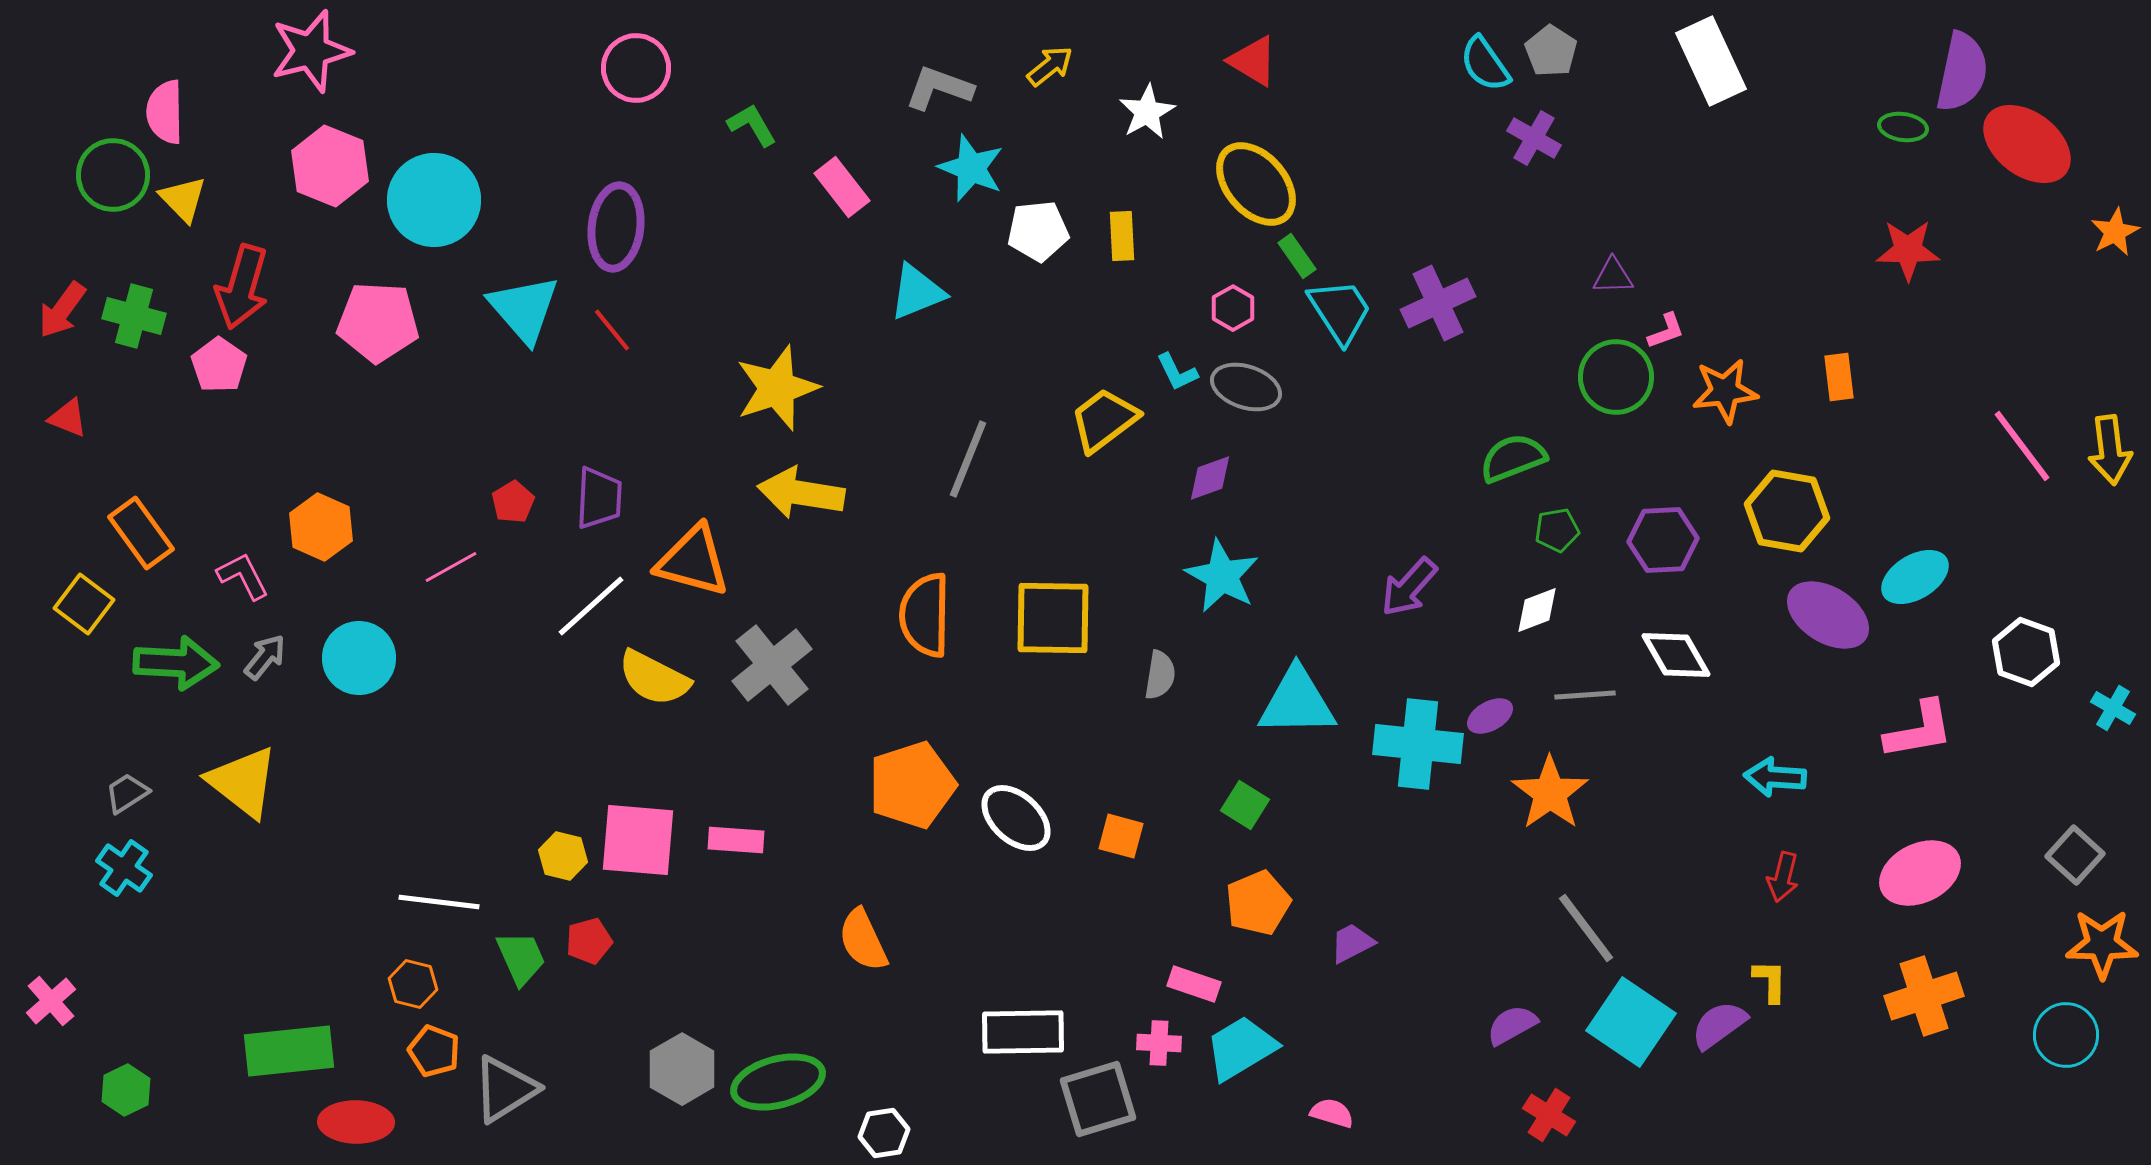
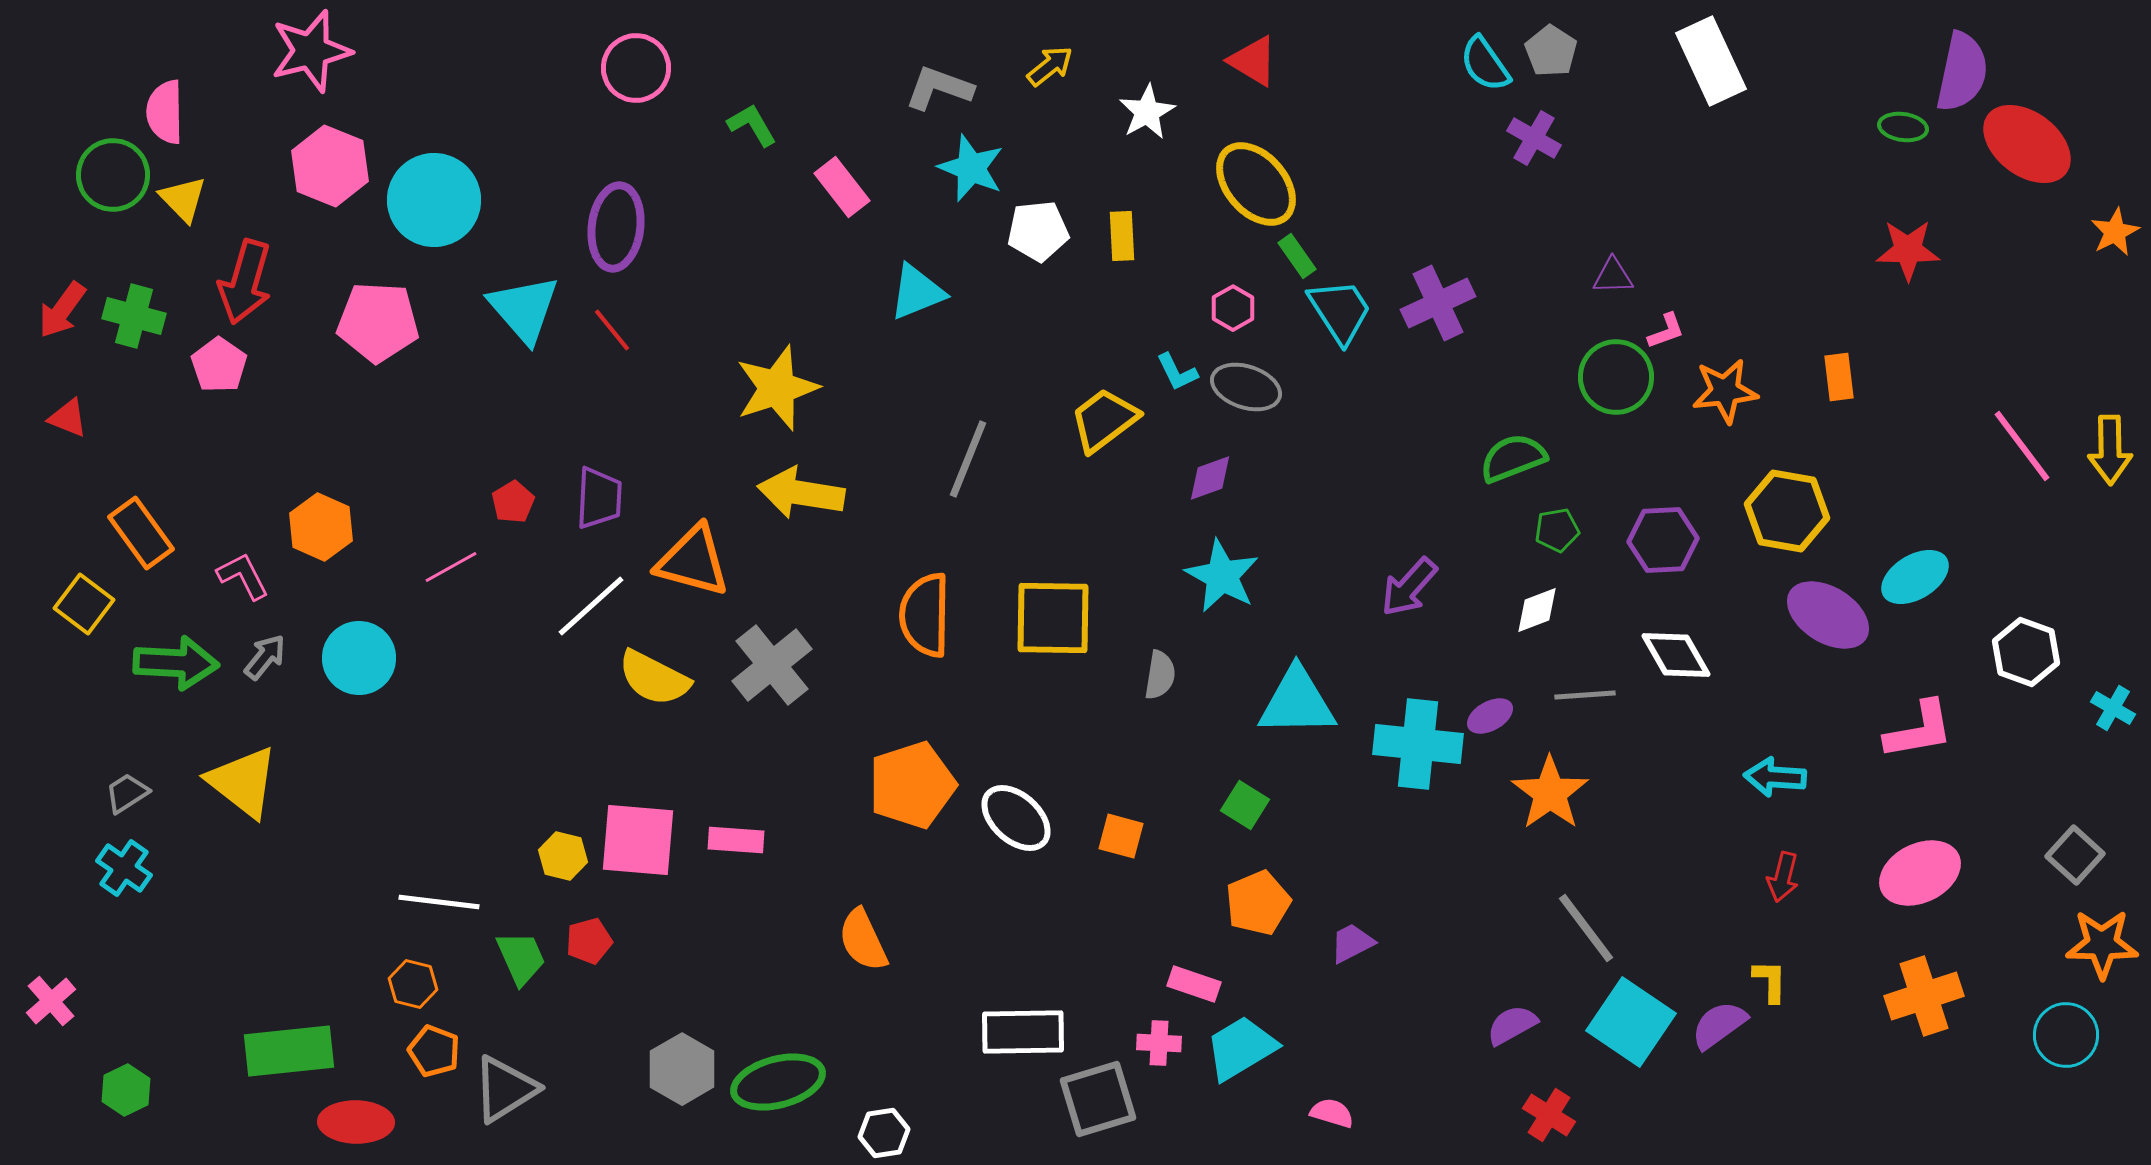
red arrow at (242, 287): moved 3 px right, 5 px up
yellow arrow at (2110, 450): rotated 6 degrees clockwise
